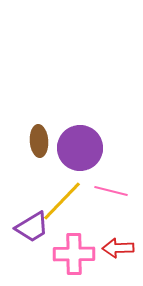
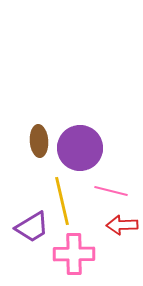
yellow line: rotated 57 degrees counterclockwise
red arrow: moved 4 px right, 23 px up
